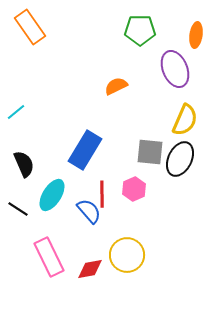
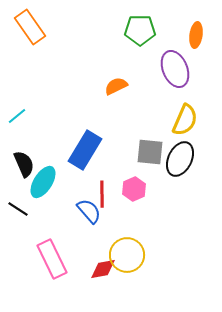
cyan line: moved 1 px right, 4 px down
cyan ellipse: moved 9 px left, 13 px up
pink rectangle: moved 3 px right, 2 px down
red diamond: moved 13 px right
